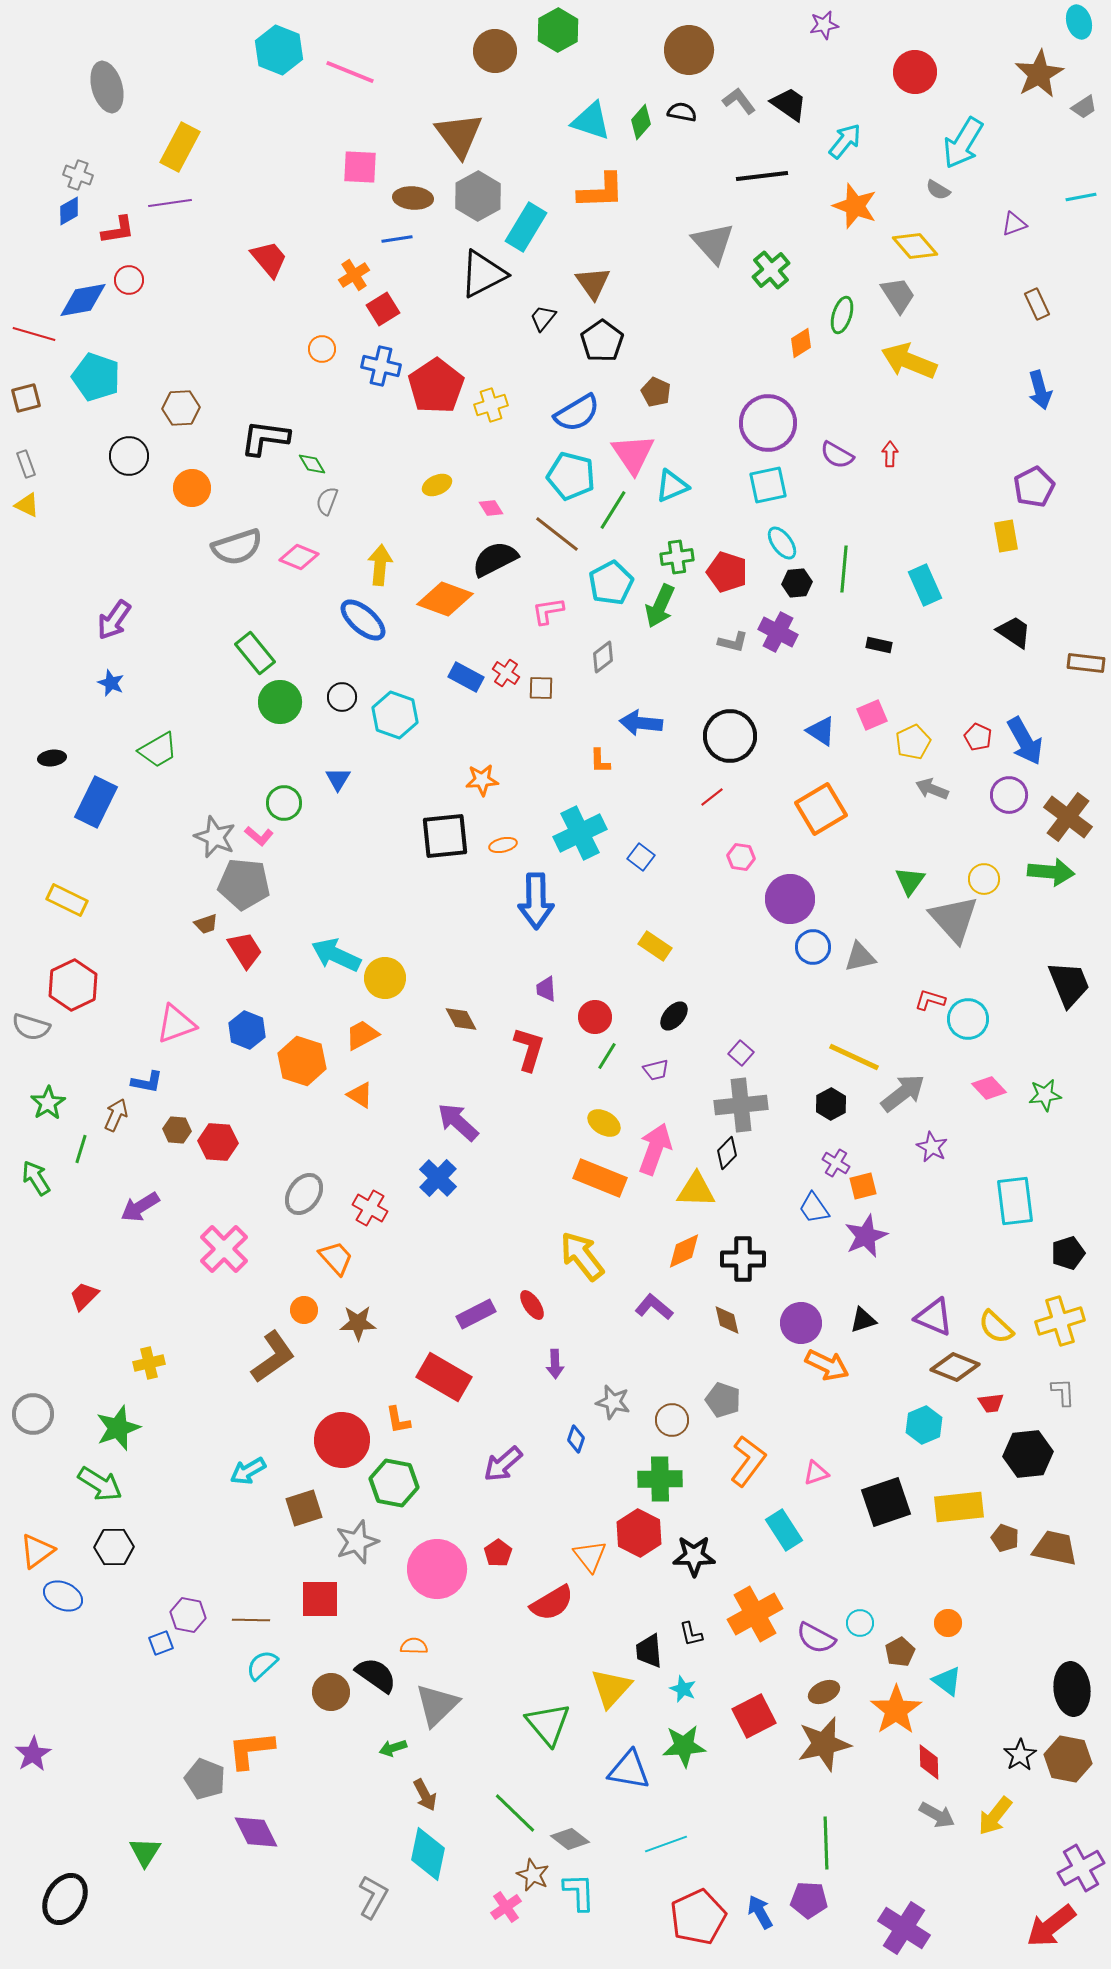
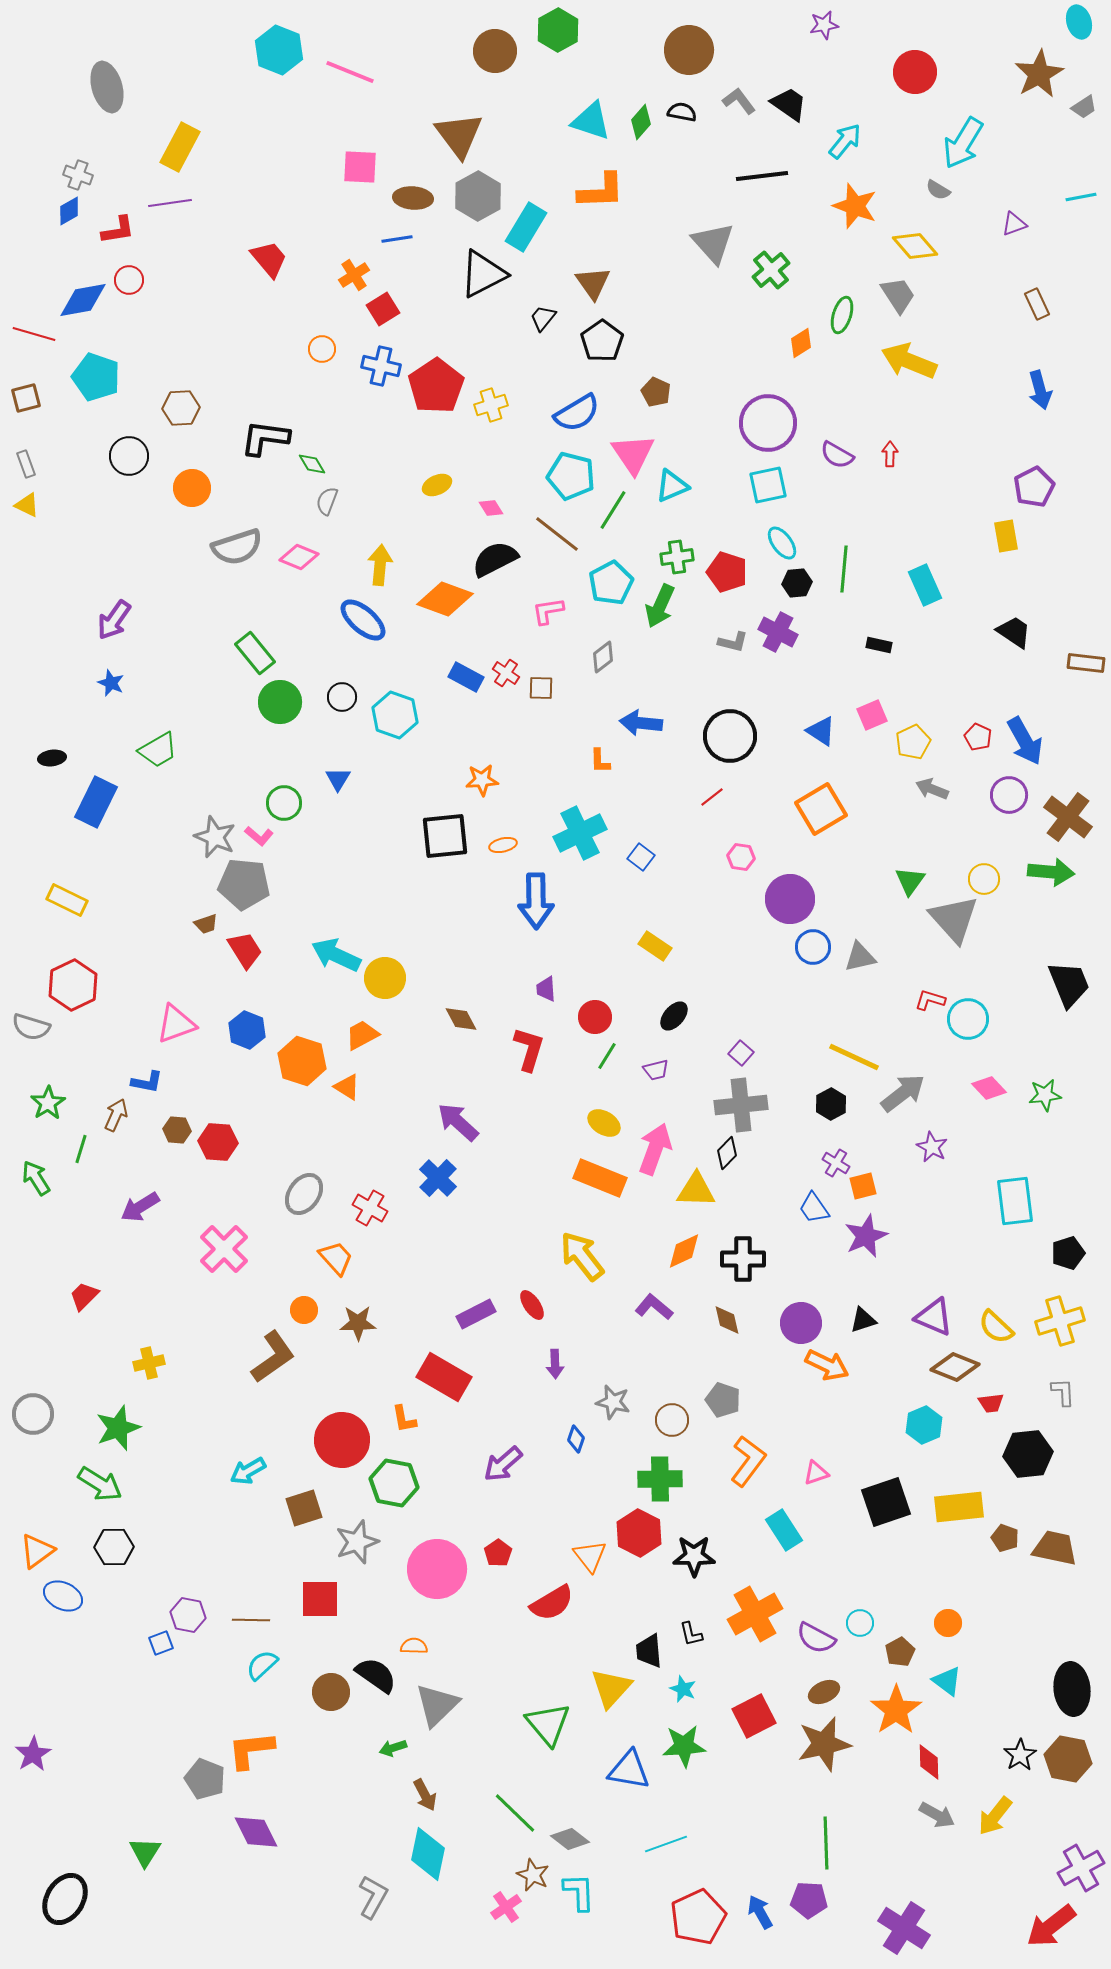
orange triangle at (360, 1095): moved 13 px left, 8 px up
orange L-shape at (398, 1420): moved 6 px right, 1 px up
